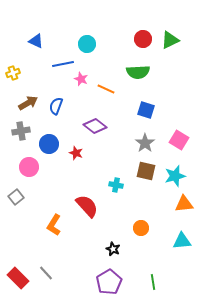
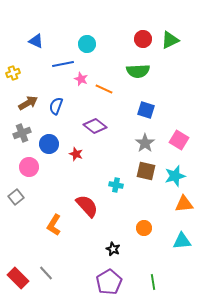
green semicircle: moved 1 px up
orange line: moved 2 px left
gray cross: moved 1 px right, 2 px down; rotated 12 degrees counterclockwise
red star: moved 1 px down
orange circle: moved 3 px right
